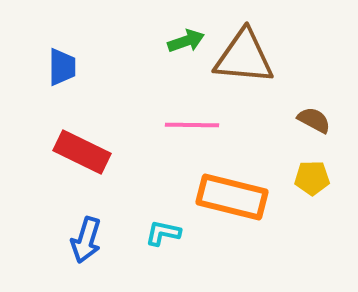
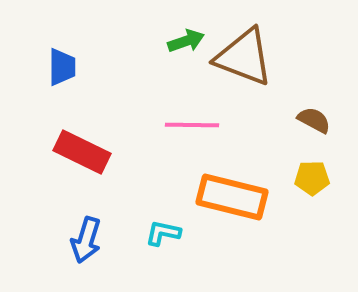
brown triangle: rotated 16 degrees clockwise
